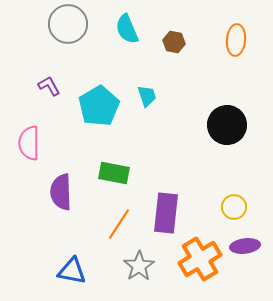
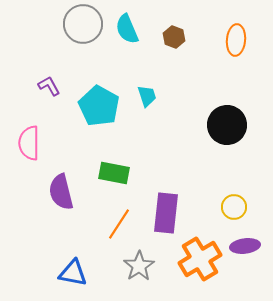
gray circle: moved 15 px right
brown hexagon: moved 5 px up; rotated 10 degrees clockwise
cyan pentagon: rotated 12 degrees counterclockwise
purple semicircle: rotated 12 degrees counterclockwise
blue triangle: moved 1 px right, 2 px down
